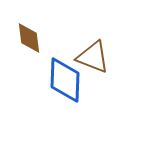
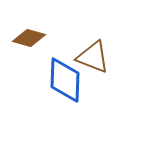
brown diamond: rotated 68 degrees counterclockwise
